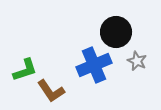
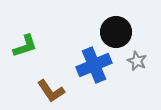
green L-shape: moved 24 px up
